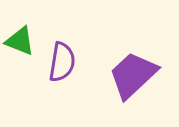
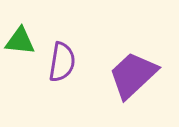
green triangle: rotated 16 degrees counterclockwise
